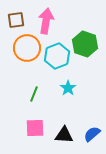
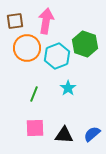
brown square: moved 1 px left, 1 px down
